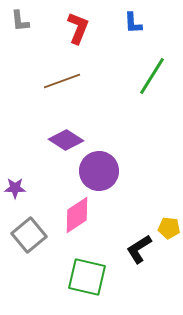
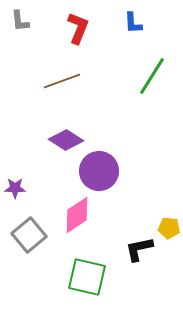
black L-shape: rotated 20 degrees clockwise
